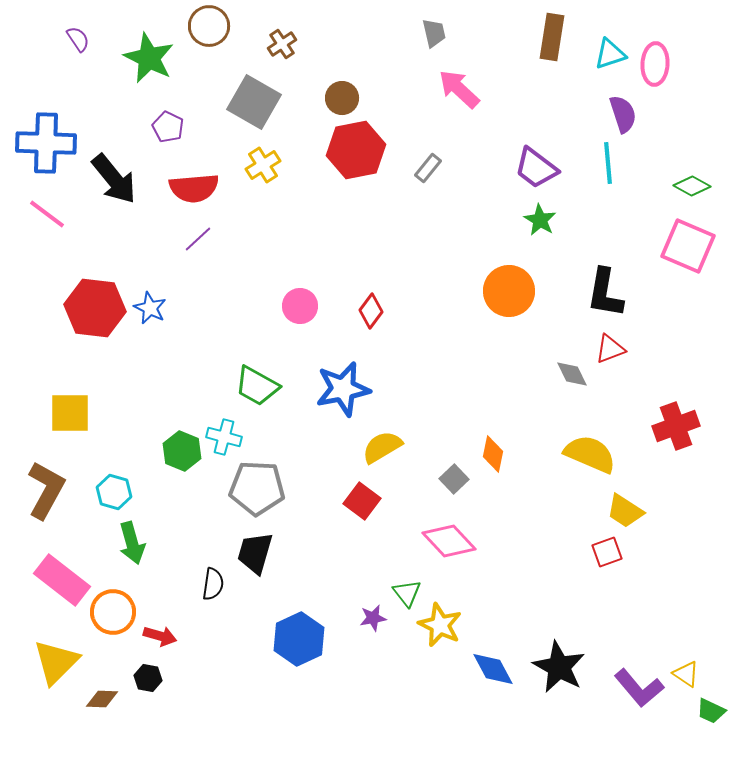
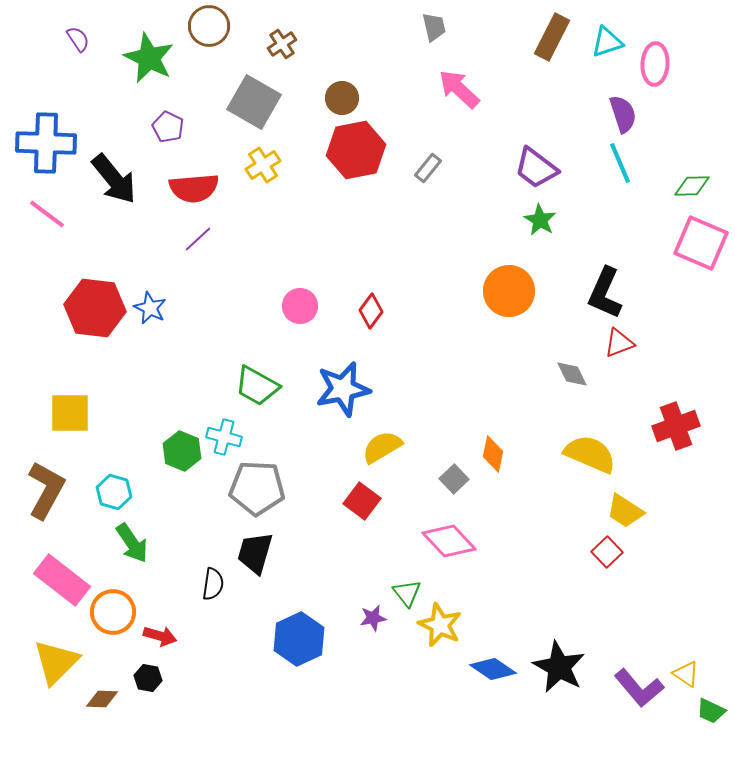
gray trapezoid at (434, 33): moved 6 px up
brown rectangle at (552, 37): rotated 18 degrees clockwise
cyan triangle at (610, 54): moved 3 px left, 12 px up
cyan line at (608, 163): moved 12 px right; rotated 18 degrees counterclockwise
green diamond at (692, 186): rotated 30 degrees counterclockwise
pink square at (688, 246): moved 13 px right, 3 px up
black L-shape at (605, 293): rotated 14 degrees clockwise
red triangle at (610, 349): moved 9 px right, 6 px up
green arrow at (132, 543): rotated 18 degrees counterclockwise
red square at (607, 552): rotated 24 degrees counterclockwise
blue diamond at (493, 669): rotated 27 degrees counterclockwise
